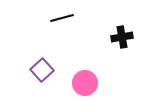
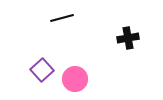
black cross: moved 6 px right, 1 px down
pink circle: moved 10 px left, 4 px up
